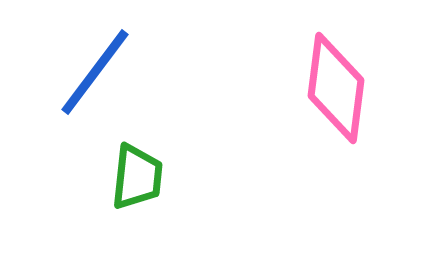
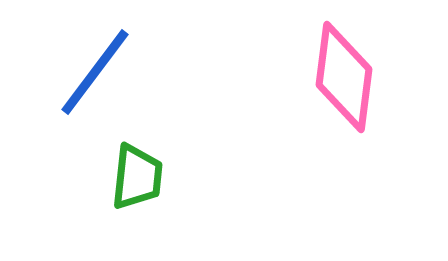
pink diamond: moved 8 px right, 11 px up
